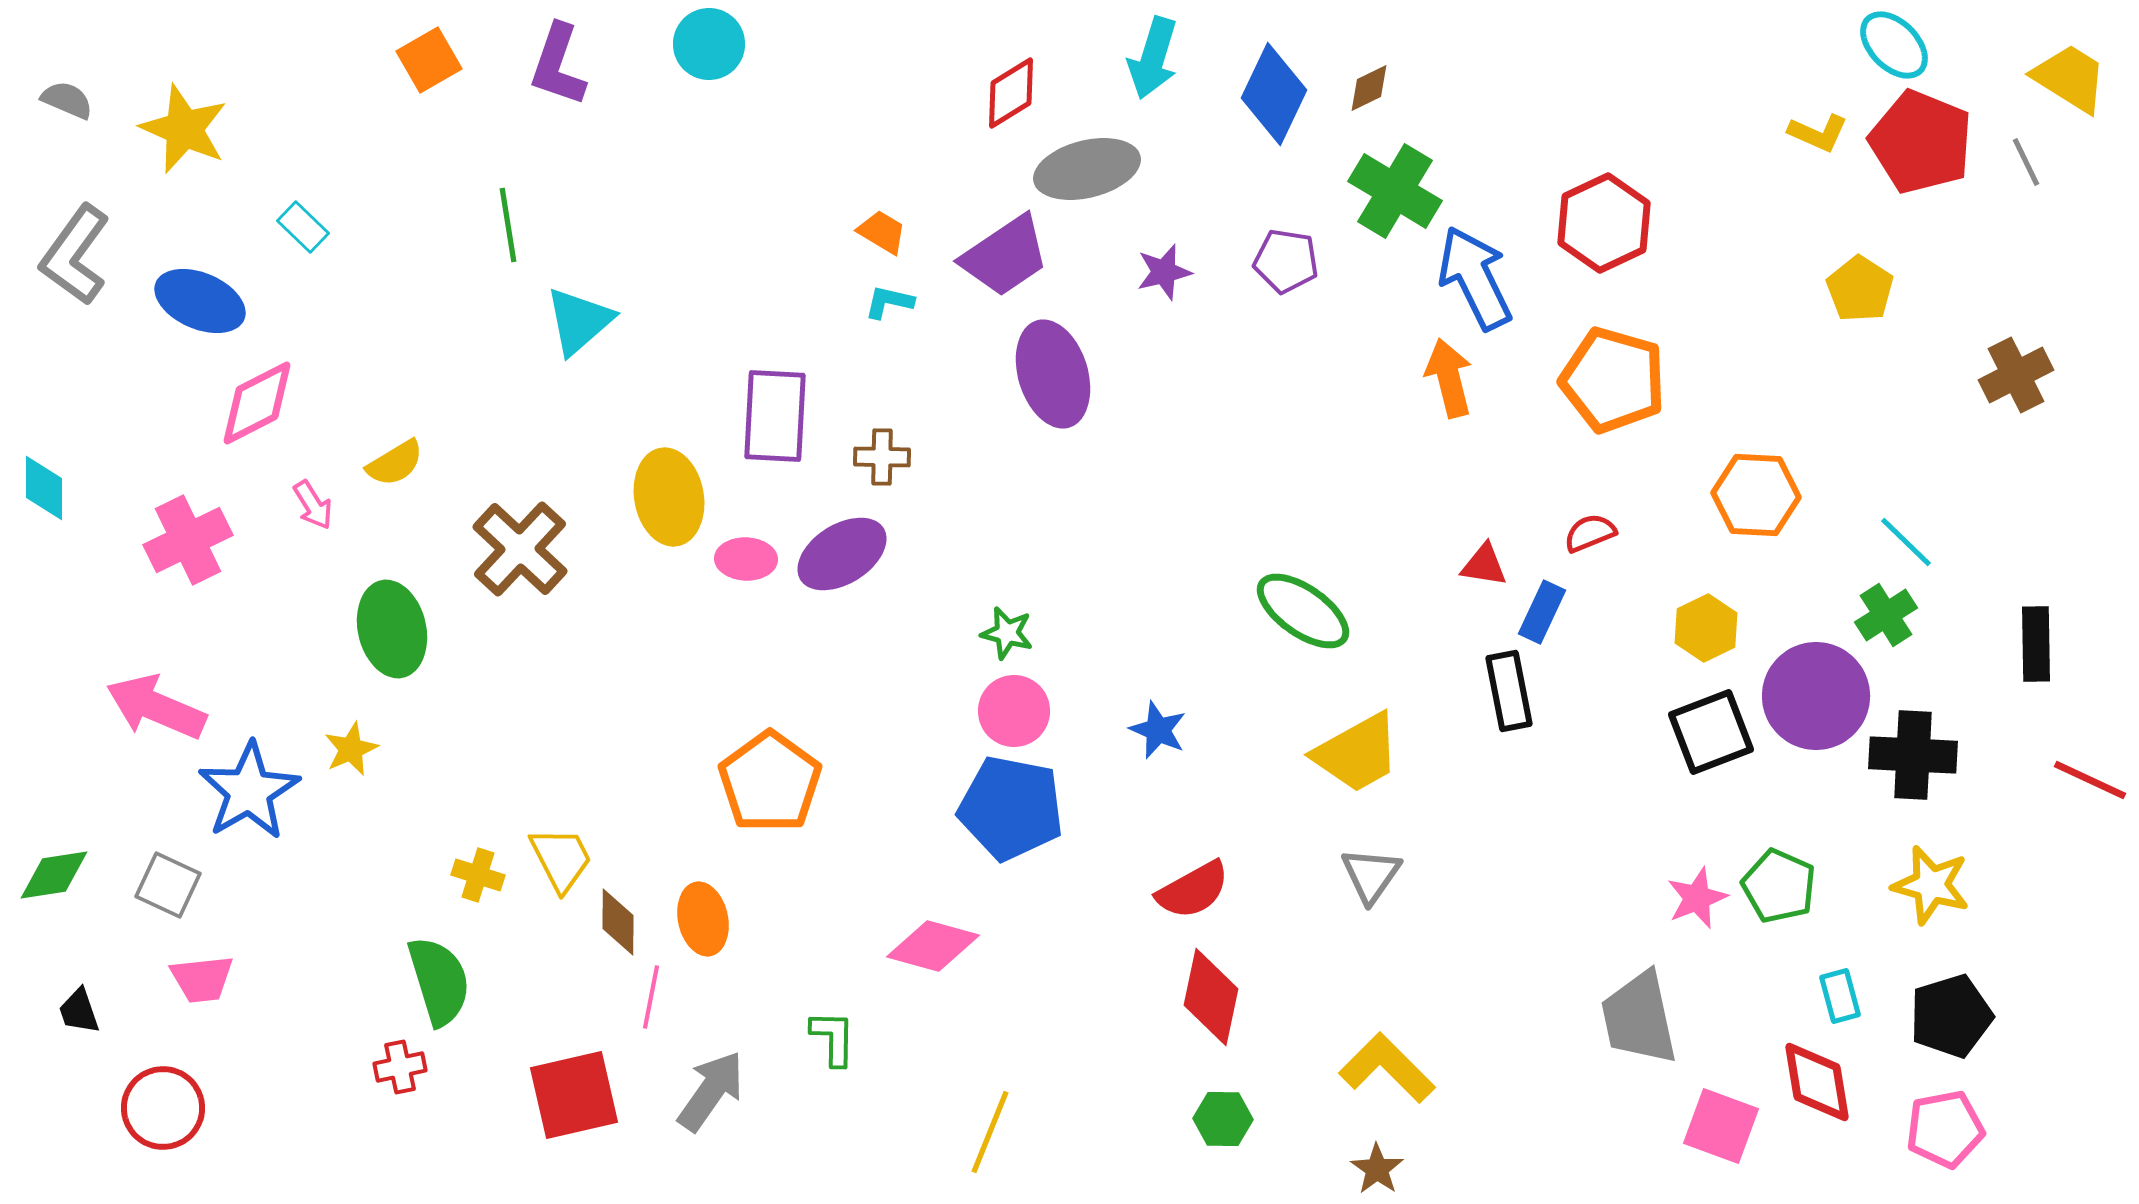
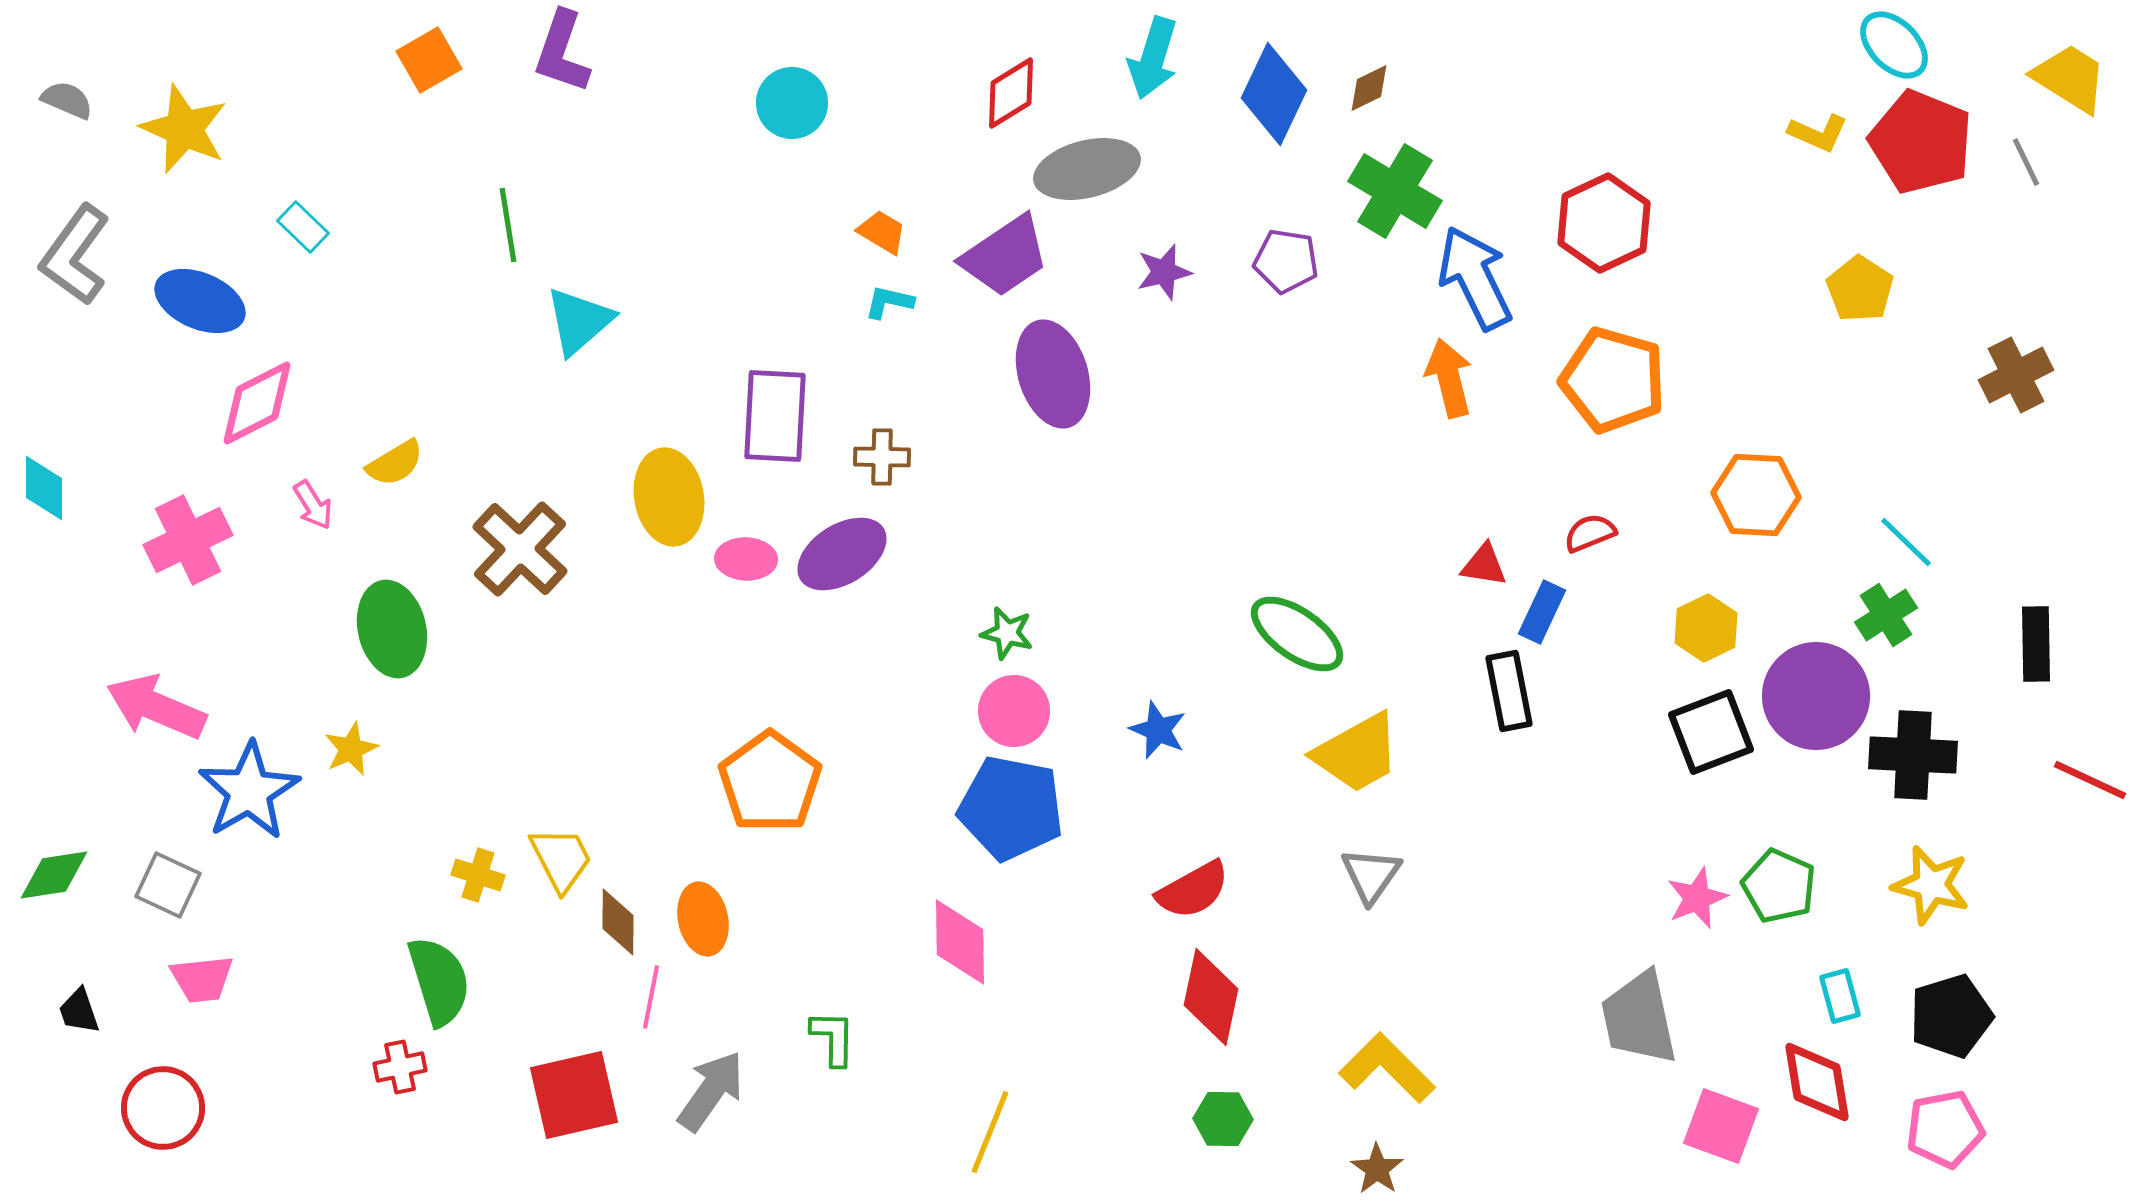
cyan circle at (709, 44): moved 83 px right, 59 px down
purple L-shape at (558, 65): moved 4 px right, 13 px up
green ellipse at (1303, 611): moved 6 px left, 23 px down
pink diamond at (933, 946): moved 27 px right, 4 px up; rotated 74 degrees clockwise
